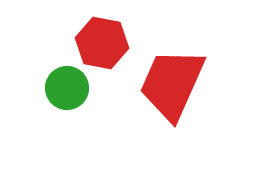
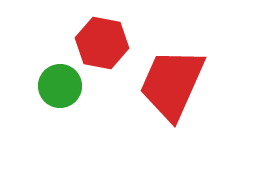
green circle: moved 7 px left, 2 px up
